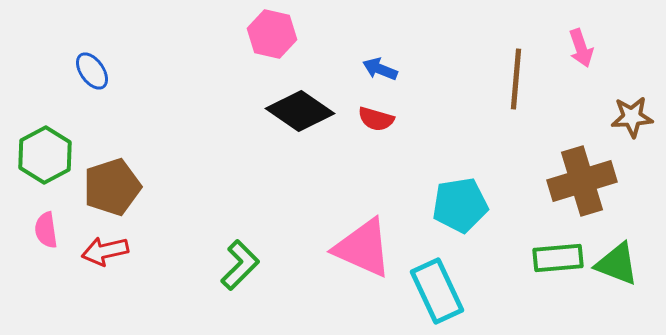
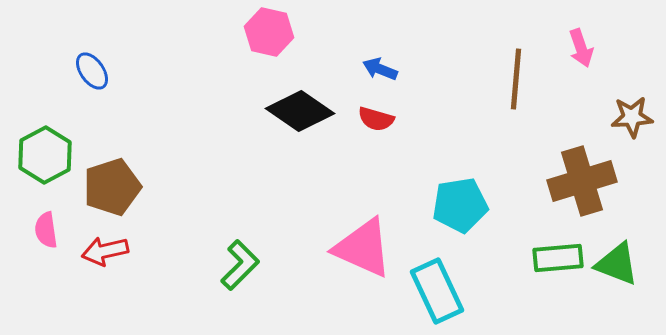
pink hexagon: moved 3 px left, 2 px up
